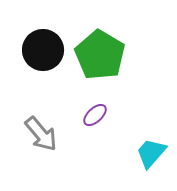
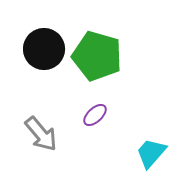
black circle: moved 1 px right, 1 px up
green pentagon: moved 3 px left, 1 px down; rotated 15 degrees counterclockwise
